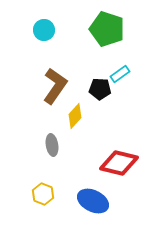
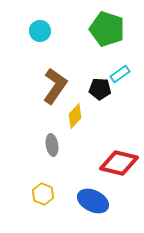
cyan circle: moved 4 px left, 1 px down
